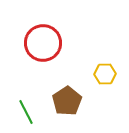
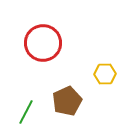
brown pentagon: rotated 8 degrees clockwise
green line: rotated 55 degrees clockwise
